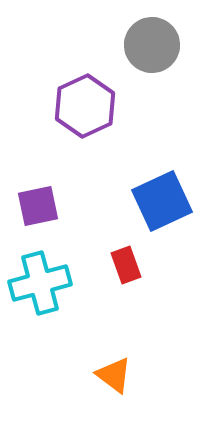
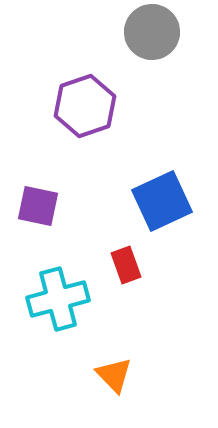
gray circle: moved 13 px up
purple hexagon: rotated 6 degrees clockwise
purple square: rotated 24 degrees clockwise
cyan cross: moved 18 px right, 16 px down
orange triangle: rotated 9 degrees clockwise
